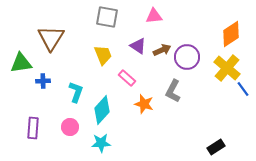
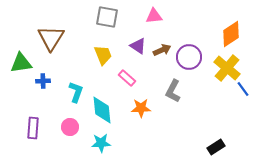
purple circle: moved 2 px right
orange star: moved 3 px left, 4 px down; rotated 18 degrees counterclockwise
cyan diamond: rotated 48 degrees counterclockwise
